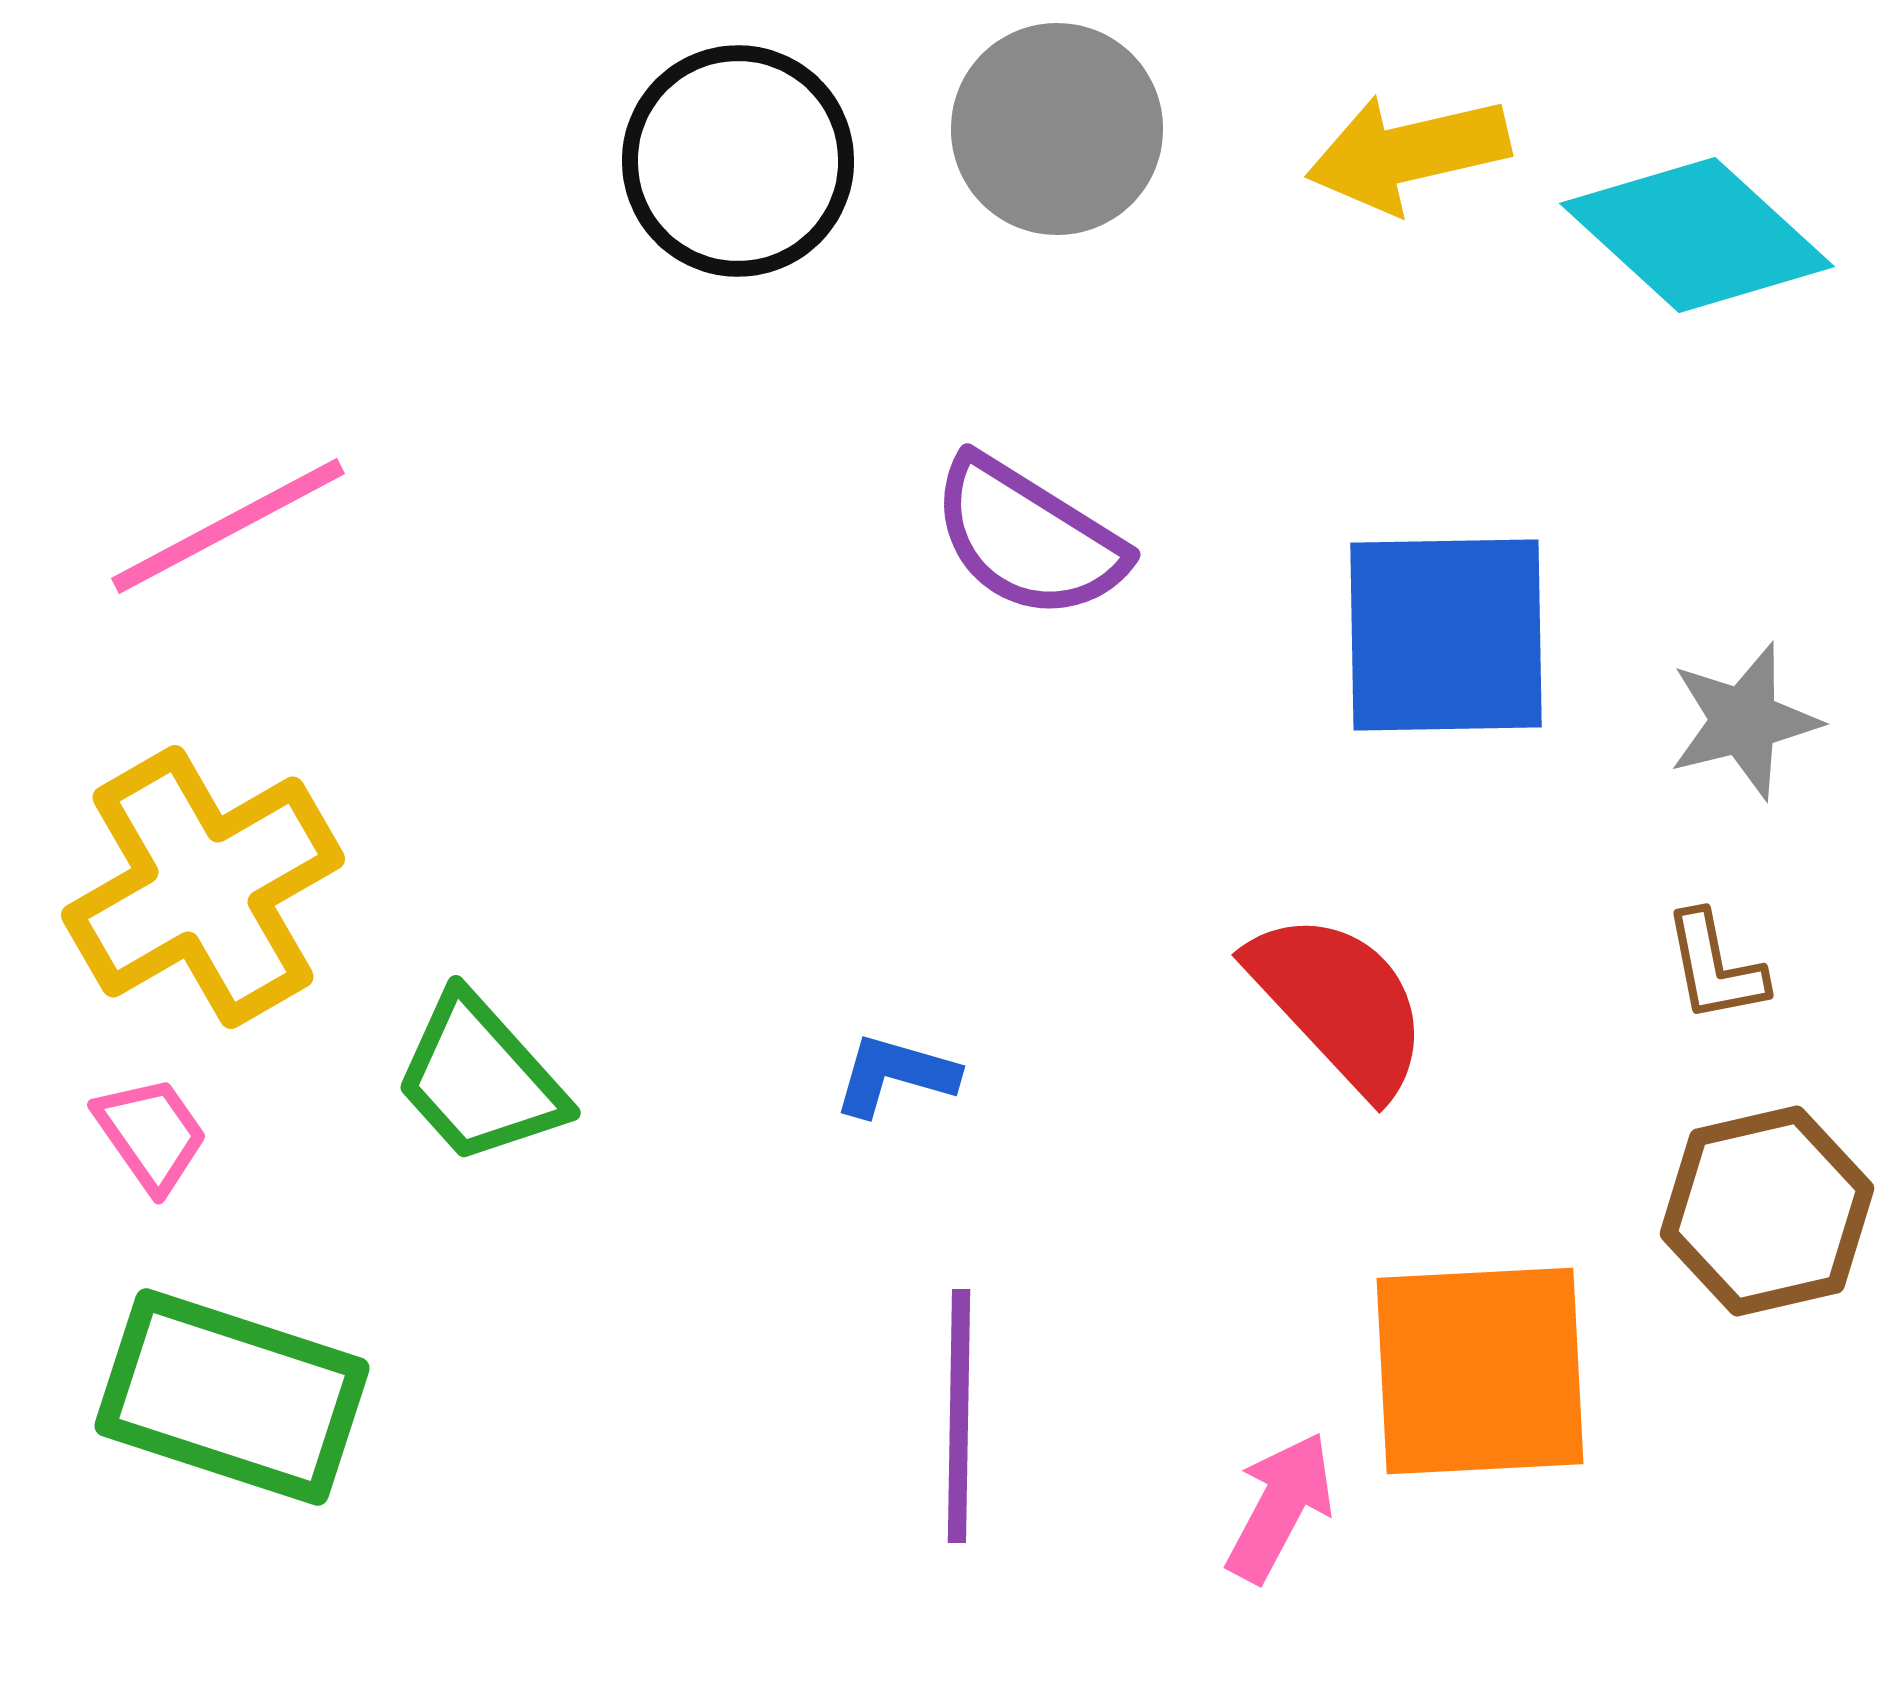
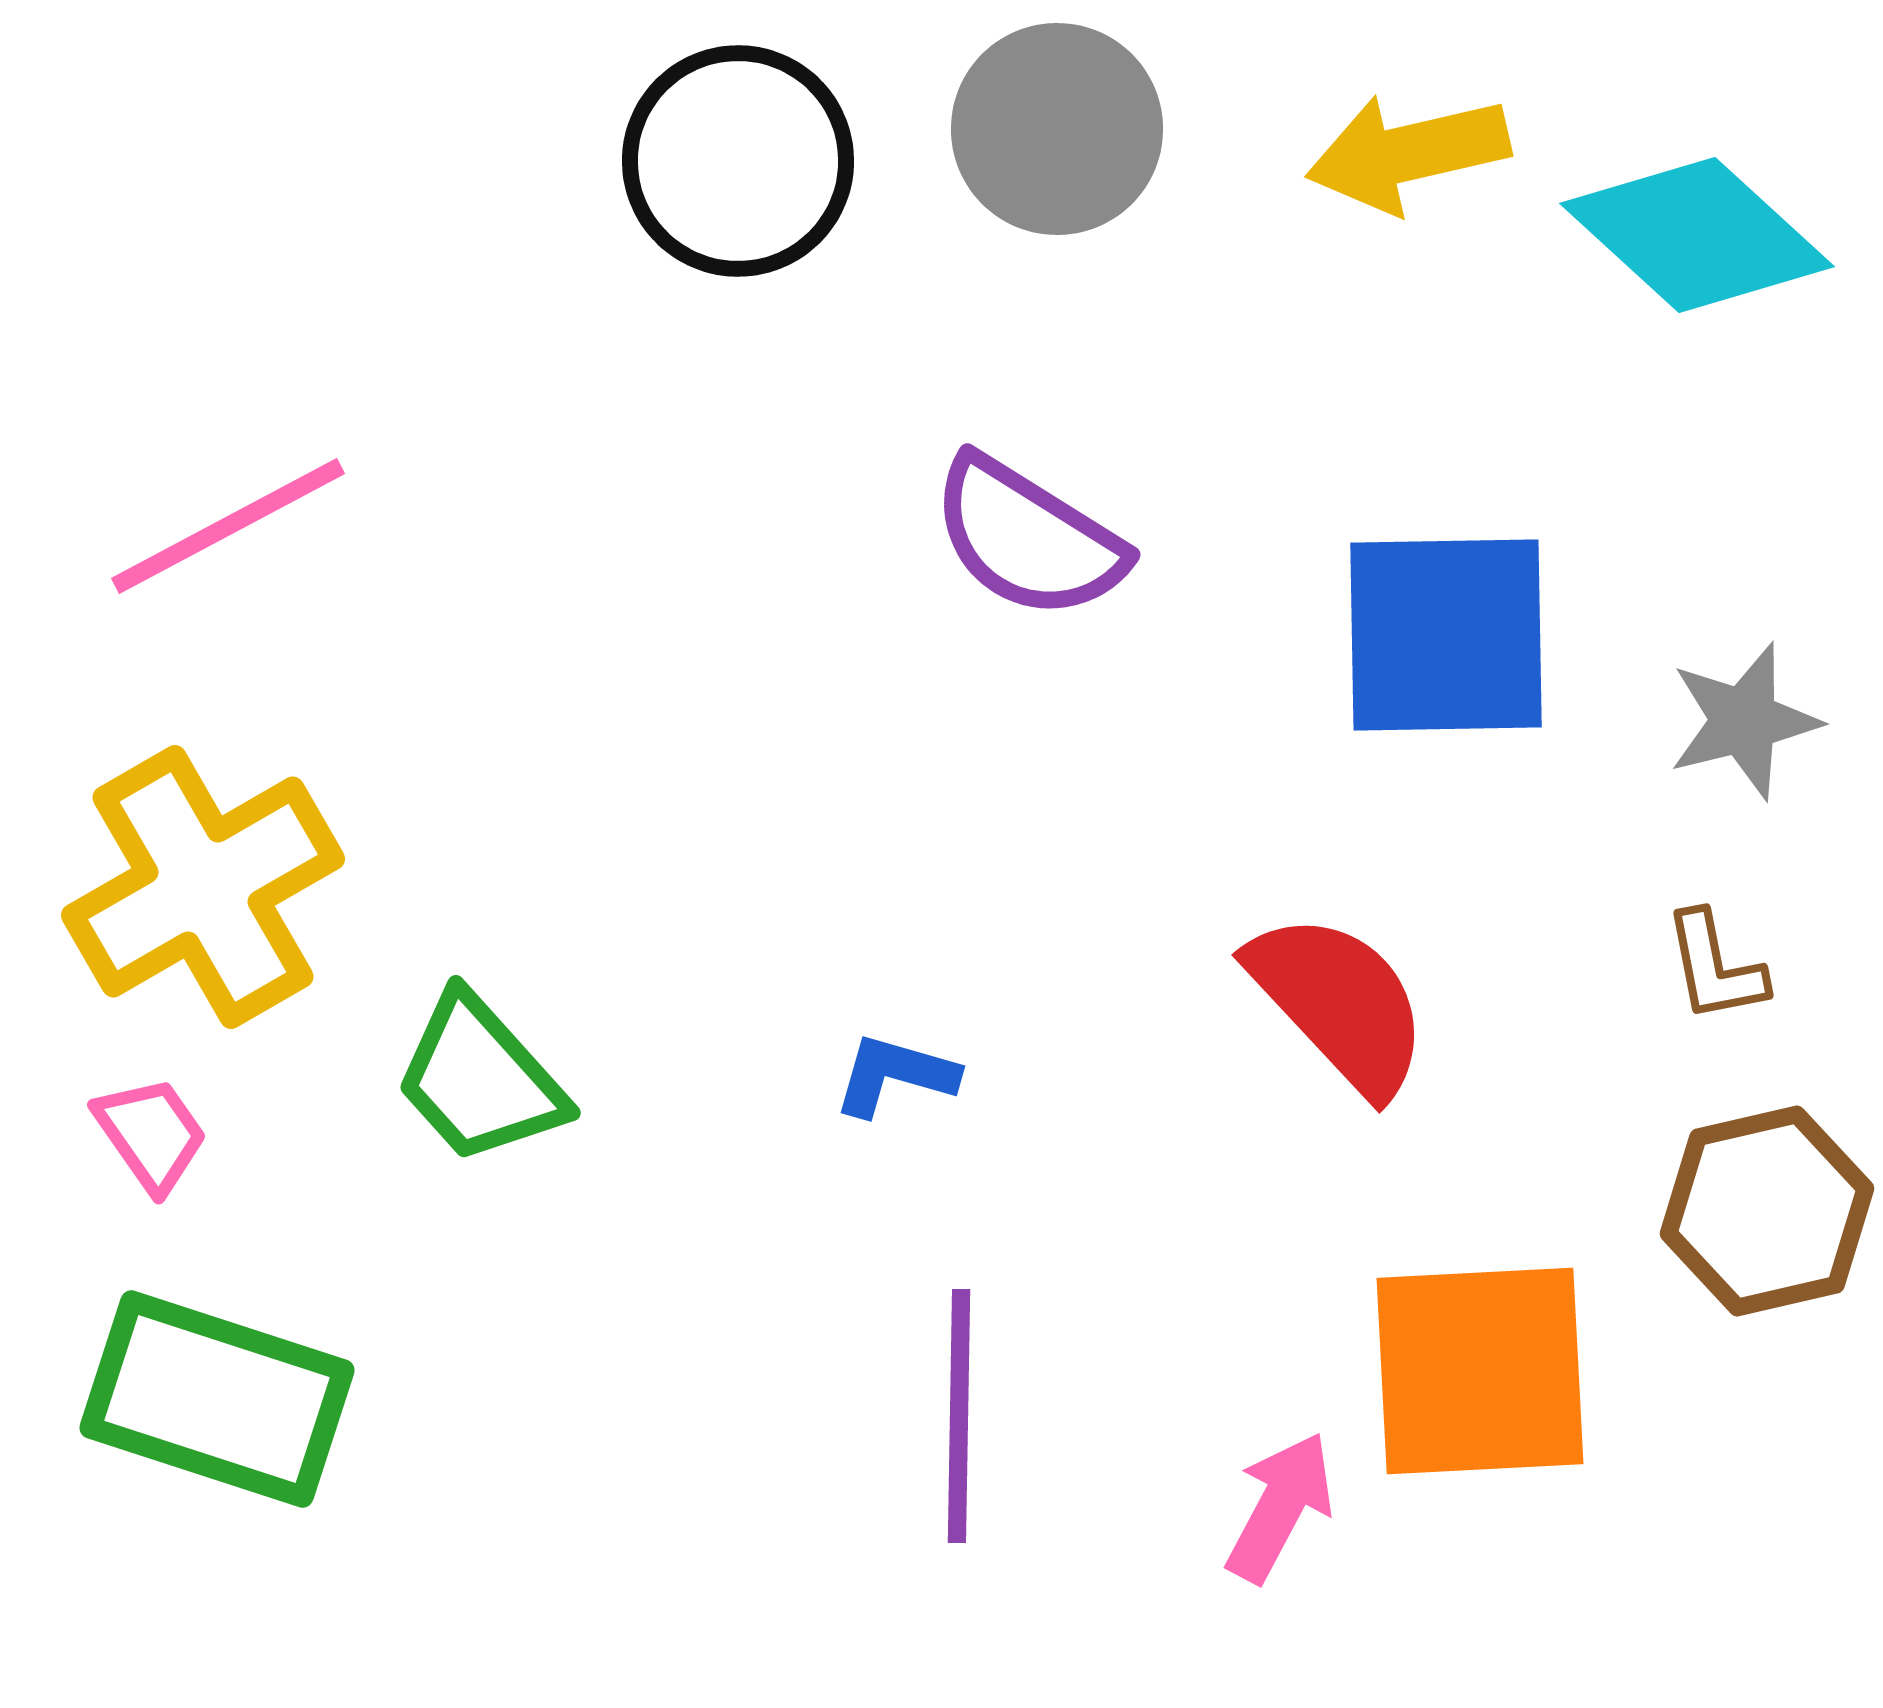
green rectangle: moved 15 px left, 2 px down
